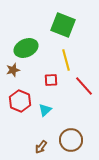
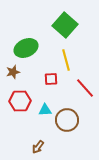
green square: moved 2 px right; rotated 20 degrees clockwise
brown star: moved 2 px down
red square: moved 1 px up
red line: moved 1 px right, 2 px down
red hexagon: rotated 25 degrees counterclockwise
cyan triangle: rotated 40 degrees clockwise
brown circle: moved 4 px left, 20 px up
brown arrow: moved 3 px left
